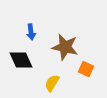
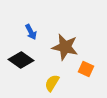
blue arrow: rotated 21 degrees counterclockwise
black diamond: rotated 30 degrees counterclockwise
